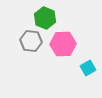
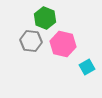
pink hexagon: rotated 15 degrees clockwise
cyan square: moved 1 px left, 1 px up
